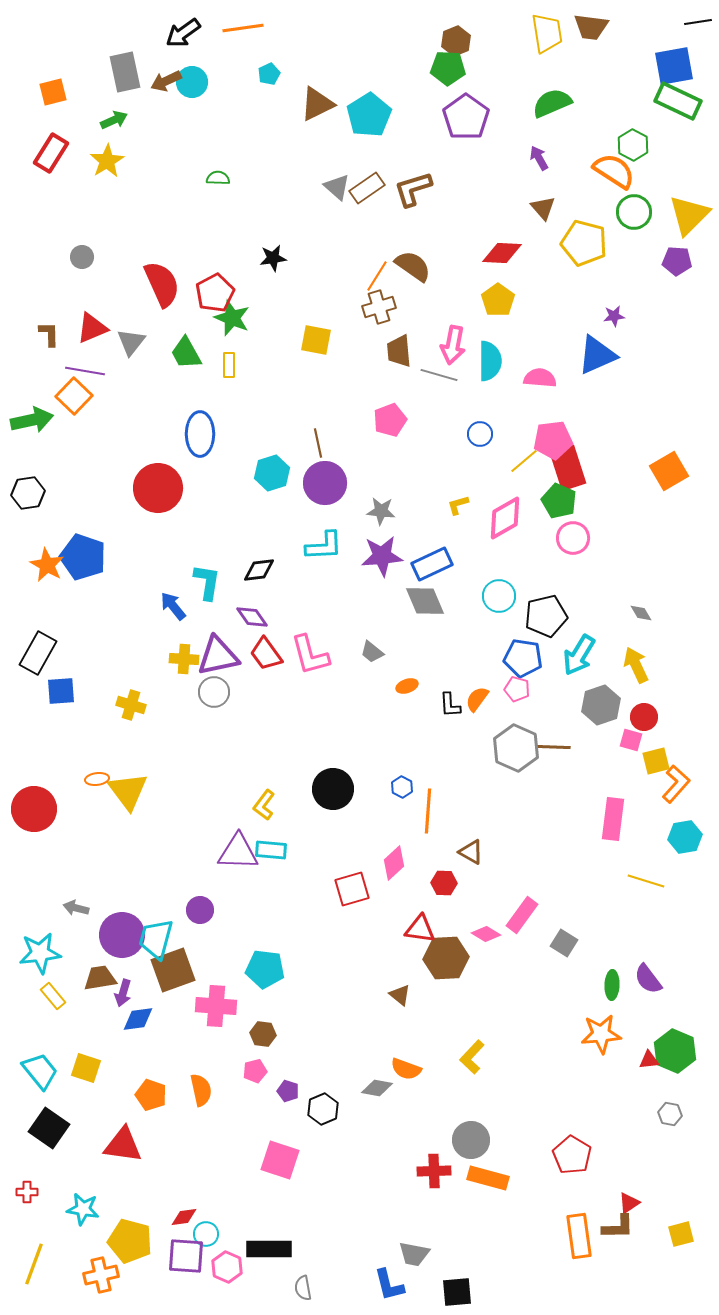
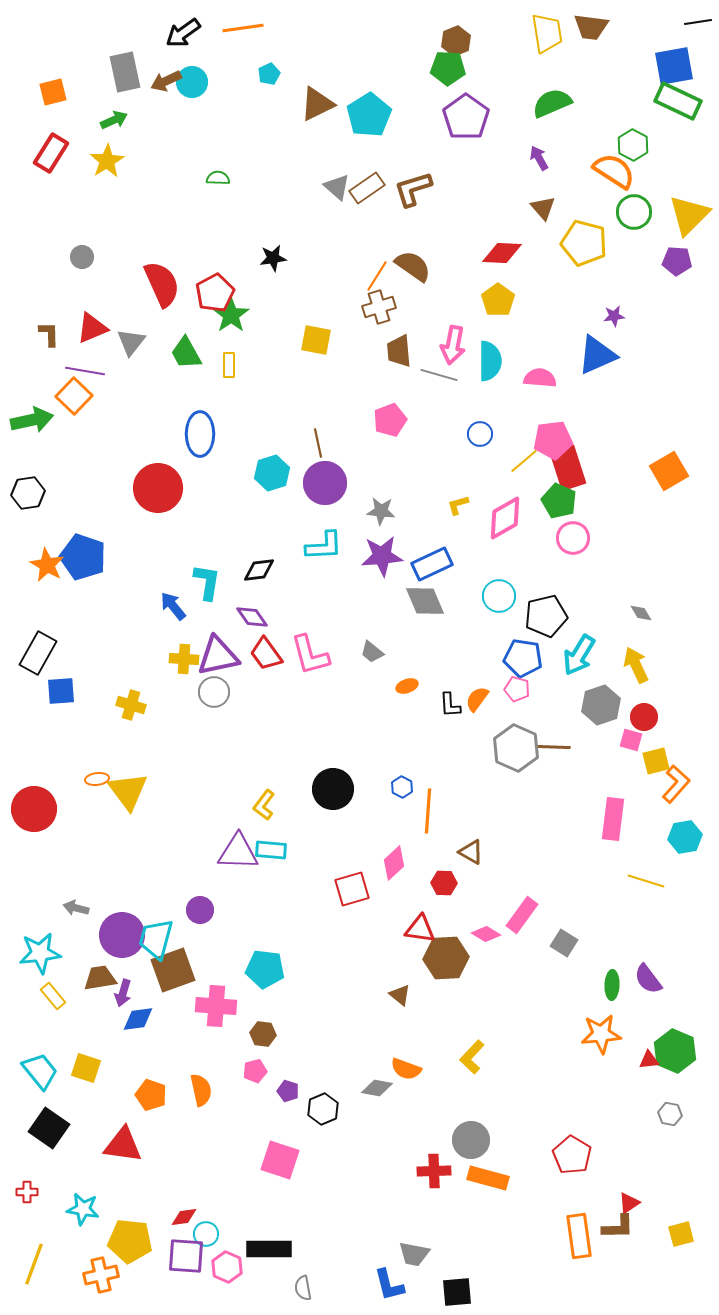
green star at (232, 318): moved 1 px left, 3 px up; rotated 15 degrees clockwise
yellow pentagon at (130, 1241): rotated 9 degrees counterclockwise
